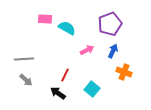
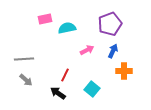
pink rectangle: rotated 16 degrees counterclockwise
cyan semicircle: rotated 42 degrees counterclockwise
orange cross: moved 1 px up; rotated 21 degrees counterclockwise
